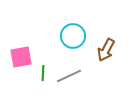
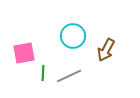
pink square: moved 3 px right, 4 px up
